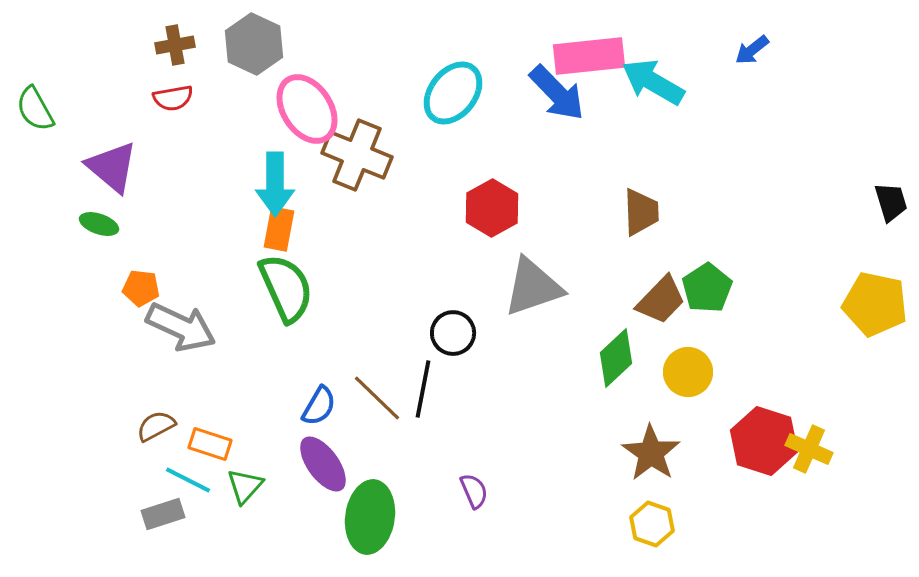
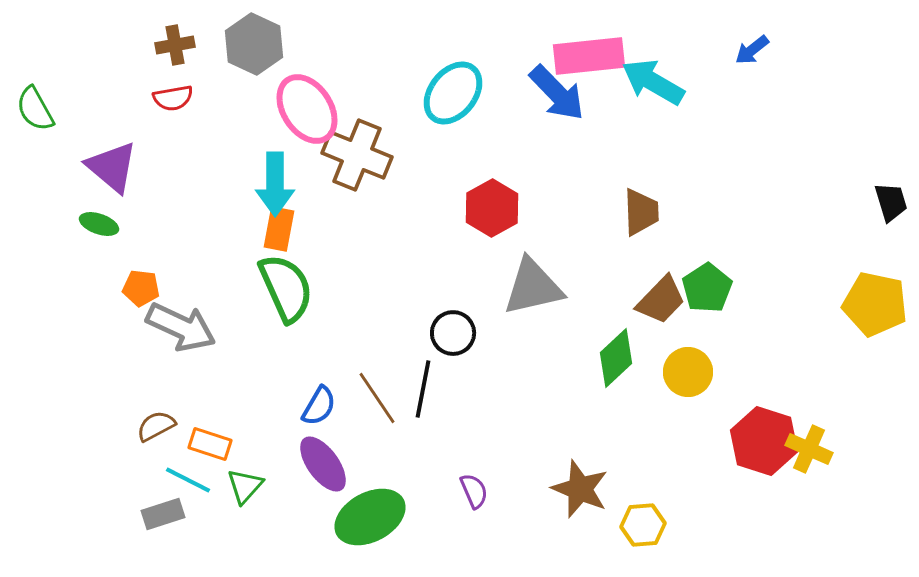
gray triangle at (533, 287): rotated 6 degrees clockwise
brown line at (377, 398): rotated 12 degrees clockwise
brown star at (651, 453): moved 71 px left, 36 px down; rotated 12 degrees counterclockwise
green ellipse at (370, 517): rotated 54 degrees clockwise
yellow hexagon at (652, 524): moved 9 px left, 1 px down; rotated 24 degrees counterclockwise
